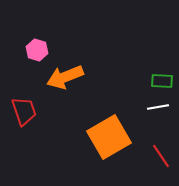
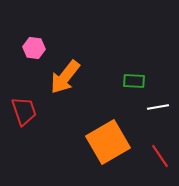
pink hexagon: moved 3 px left, 2 px up; rotated 10 degrees counterclockwise
orange arrow: rotated 30 degrees counterclockwise
green rectangle: moved 28 px left
orange square: moved 1 px left, 5 px down
red line: moved 1 px left
